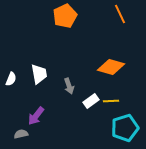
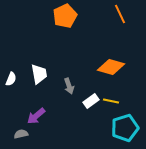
yellow line: rotated 14 degrees clockwise
purple arrow: rotated 12 degrees clockwise
